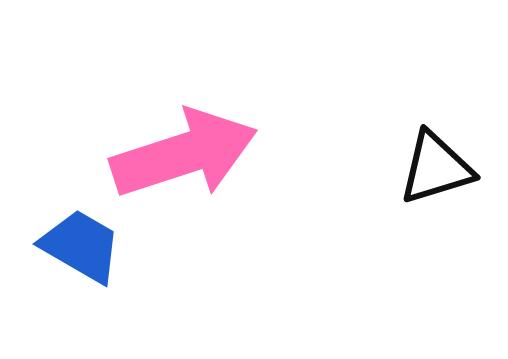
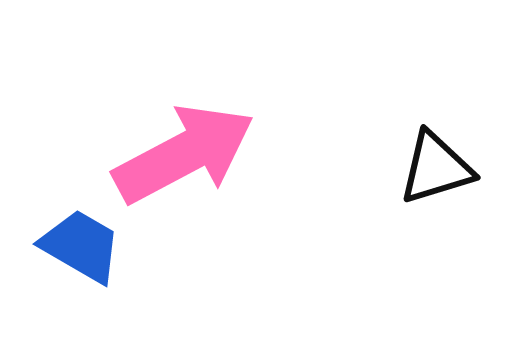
pink arrow: rotated 10 degrees counterclockwise
